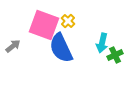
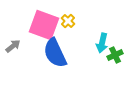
blue semicircle: moved 6 px left, 5 px down
